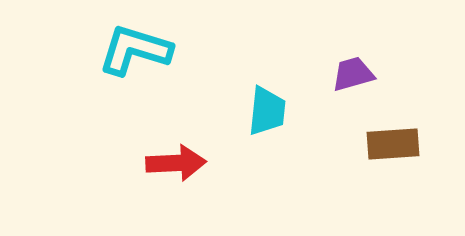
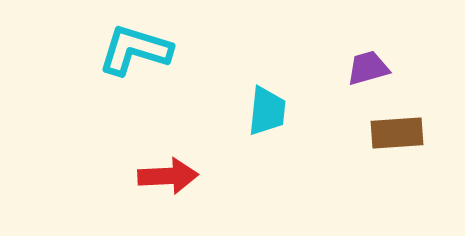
purple trapezoid: moved 15 px right, 6 px up
brown rectangle: moved 4 px right, 11 px up
red arrow: moved 8 px left, 13 px down
